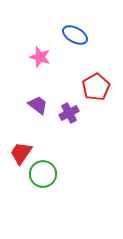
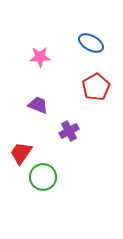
blue ellipse: moved 16 px right, 8 px down
pink star: rotated 20 degrees counterclockwise
purple trapezoid: rotated 15 degrees counterclockwise
purple cross: moved 18 px down
green circle: moved 3 px down
